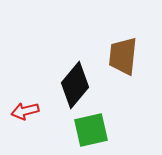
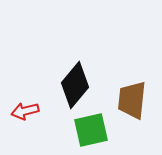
brown trapezoid: moved 9 px right, 44 px down
